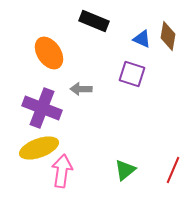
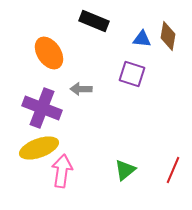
blue triangle: rotated 18 degrees counterclockwise
